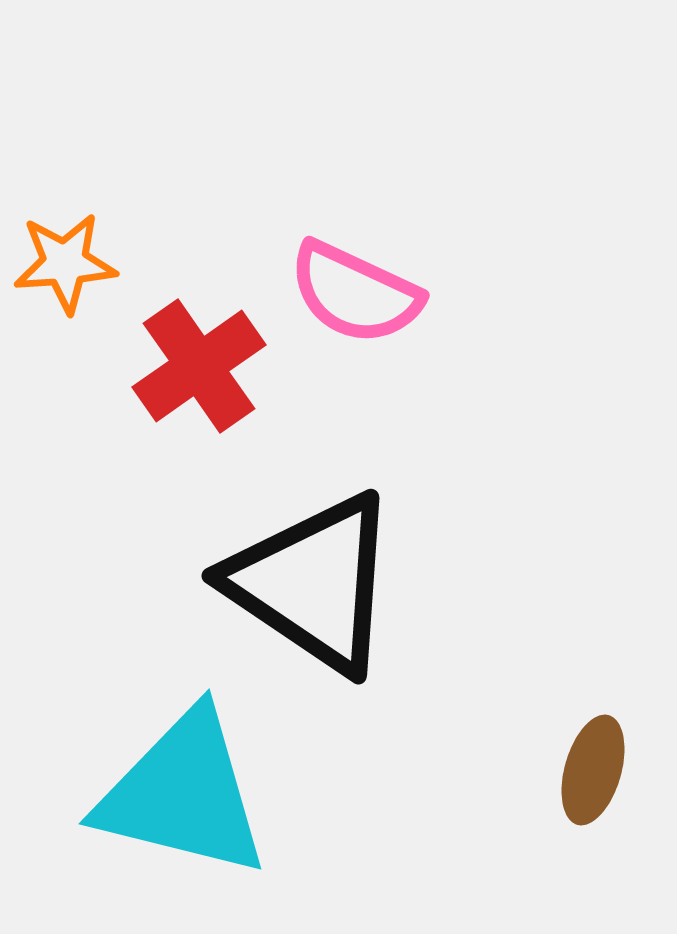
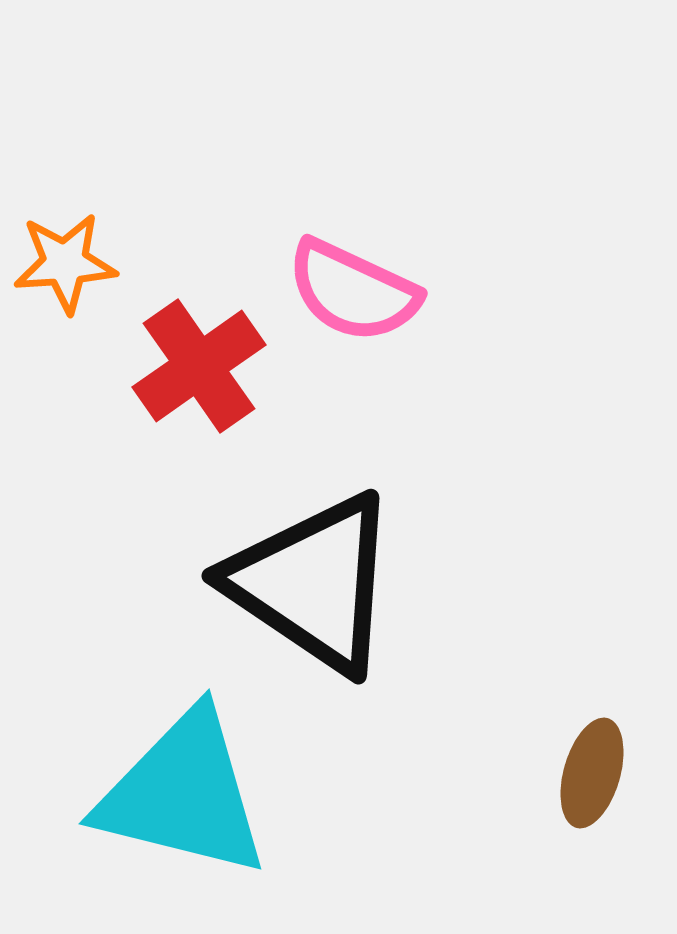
pink semicircle: moved 2 px left, 2 px up
brown ellipse: moved 1 px left, 3 px down
